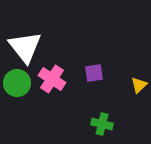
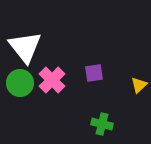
pink cross: moved 1 px down; rotated 12 degrees clockwise
green circle: moved 3 px right
